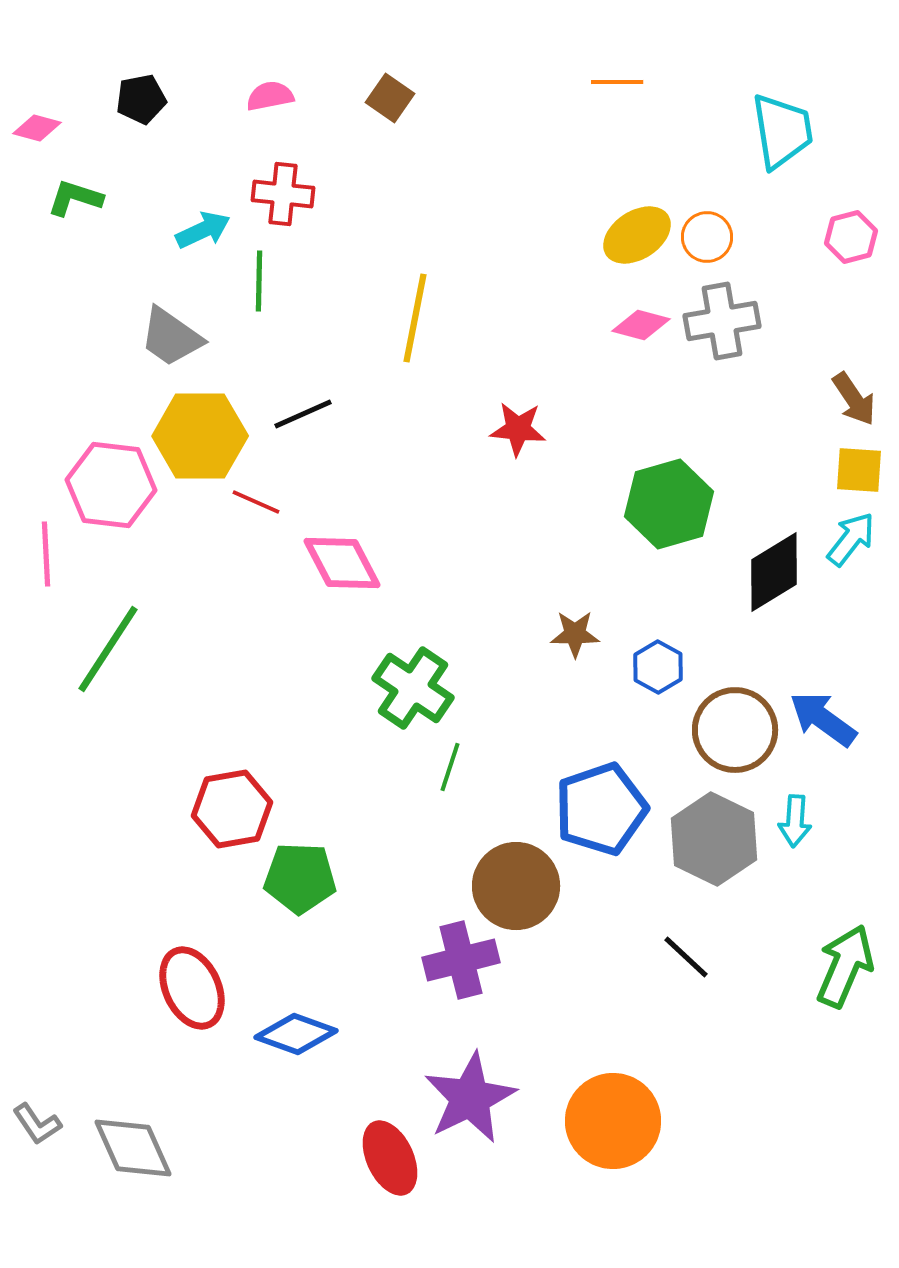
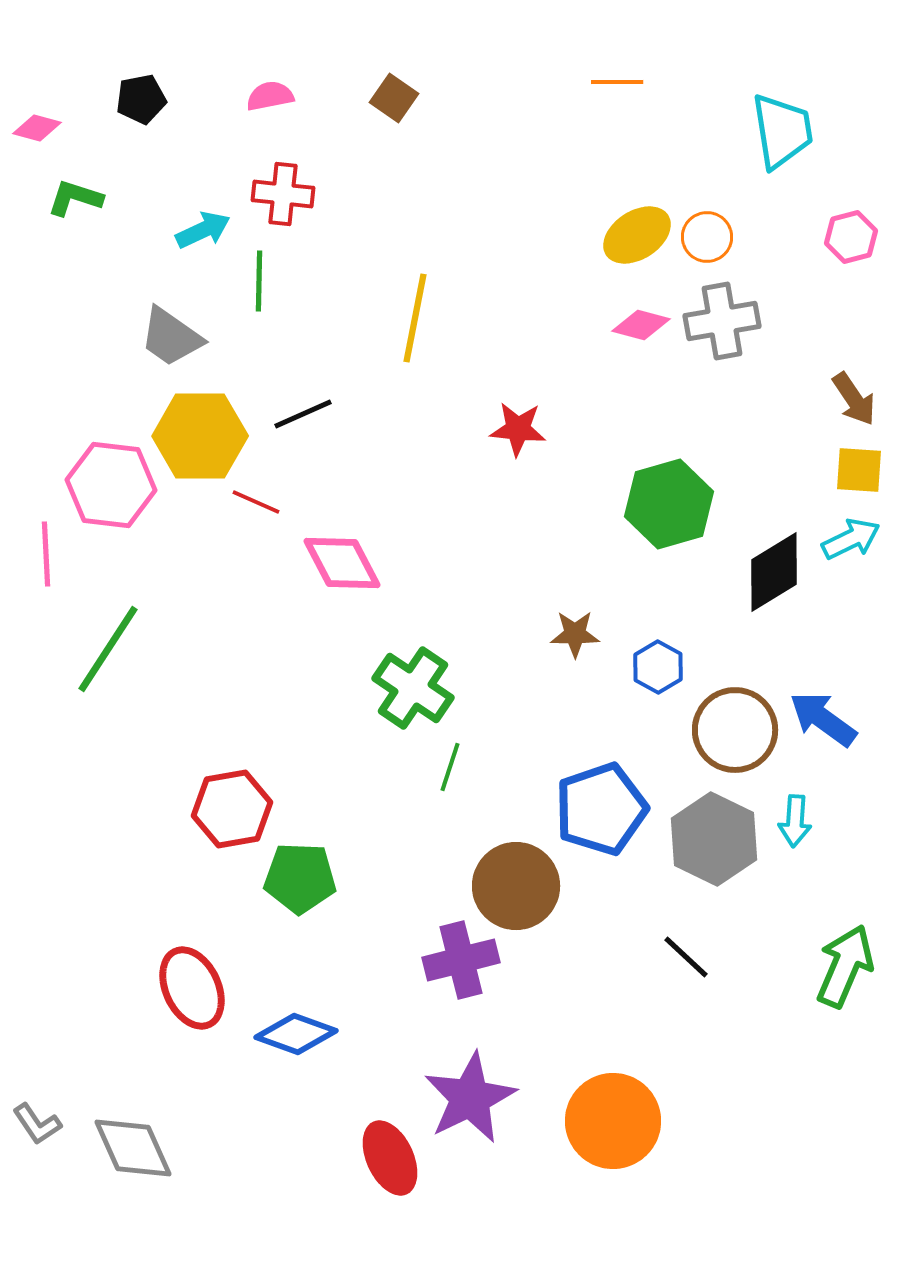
brown square at (390, 98): moved 4 px right
cyan arrow at (851, 539): rotated 26 degrees clockwise
